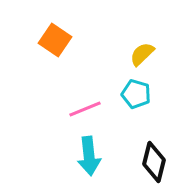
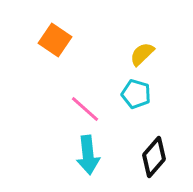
pink line: rotated 64 degrees clockwise
cyan arrow: moved 1 px left, 1 px up
black diamond: moved 5 px up; rotated 27 degrees clockwise
